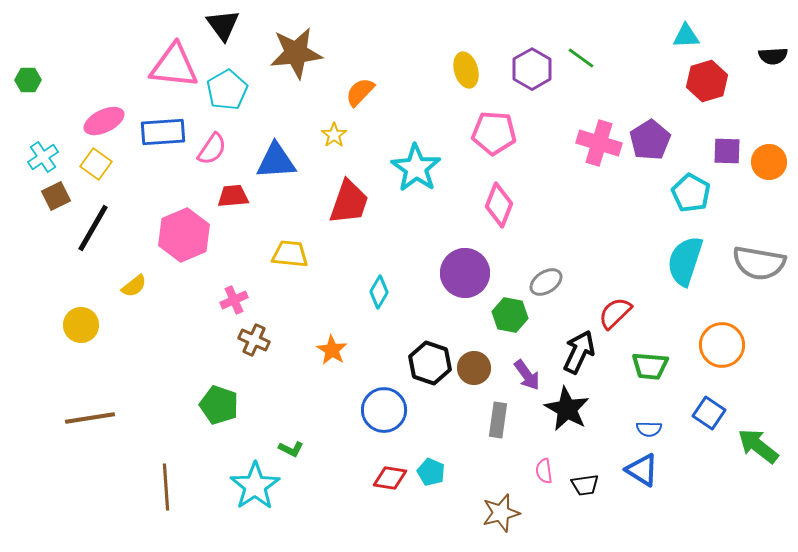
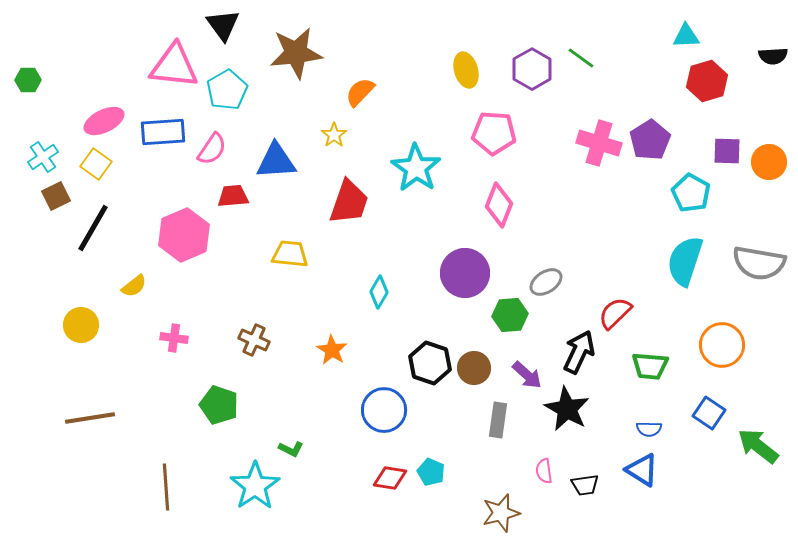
pink cross at (234, 300): moved 60 px left, 38 px down; rotated 32 degrees clockwise
green hexagon at (510, 315): rotated 16 degrees counterclockwise
purple arrow at (527, 375): rotated 12 degrees counterclockwise
